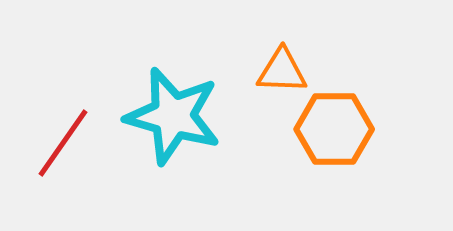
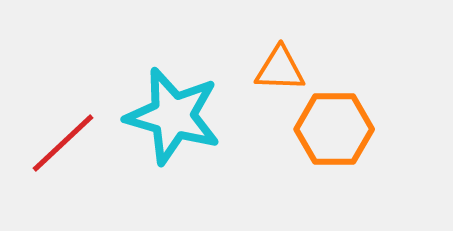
orange triangle: moved 2 px left, 2 px up
red line: rotated 12 degrees clockwise
